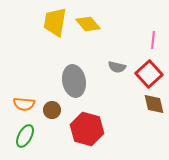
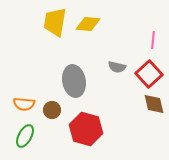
yellow diamond: rotated 45 degrees counterclockwise
red hexagon: moved 1 px left
